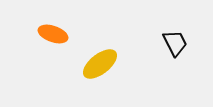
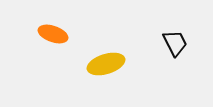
yellow ellipse: moved 6 px right; rotated 21 degrees clockwise
